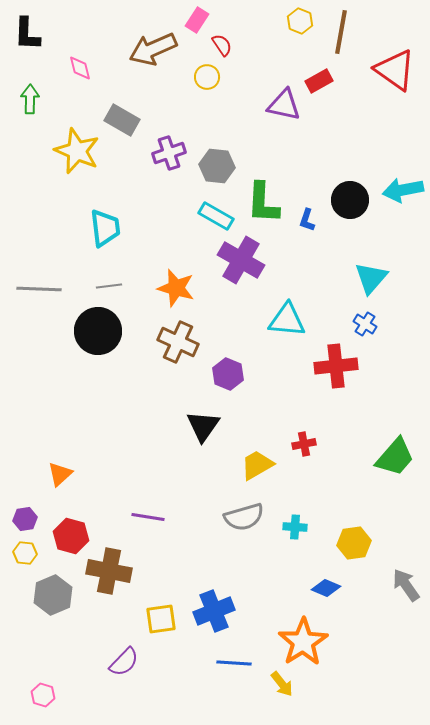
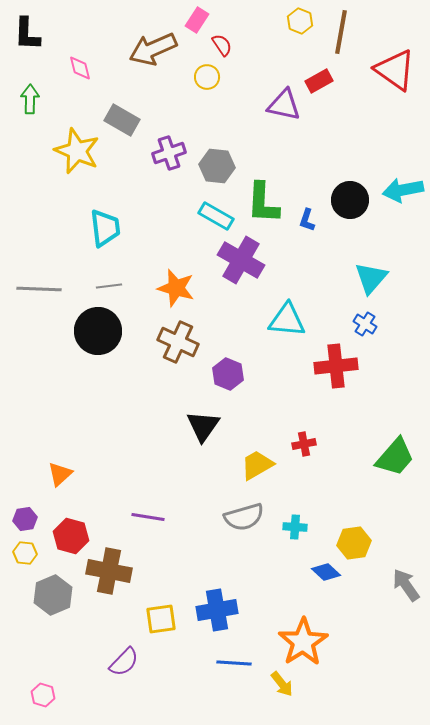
blue diamond at (326, 588): moved 16 px up; rotated 20 degrees clockwise
blue cross at (214, 611): moved 3 px right, 1 px up; rotated 12 degrees clockwise
